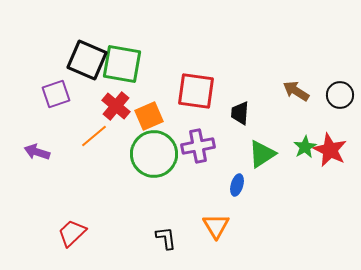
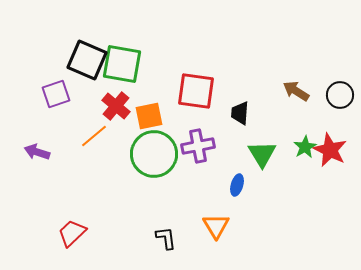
orange square: rotated 12 degrees clockwise
green triangle: rotated 28 degrees counterclockwise
